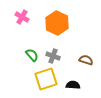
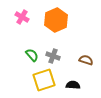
orange hexagon: moved 1 px left, 3 px up; rotated 10 degrees clockwise
yellow square: moved 2 px left, 1 px down
